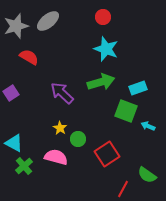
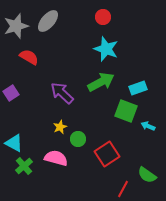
gray ellipse: rotated 10 degrees counterclockwise
green arrow: rotated 12 degrees counterclockwise
yellow star: moved 1 px up; rotated 16 degrees clockwise
pink semicircle: moved 1 px down
